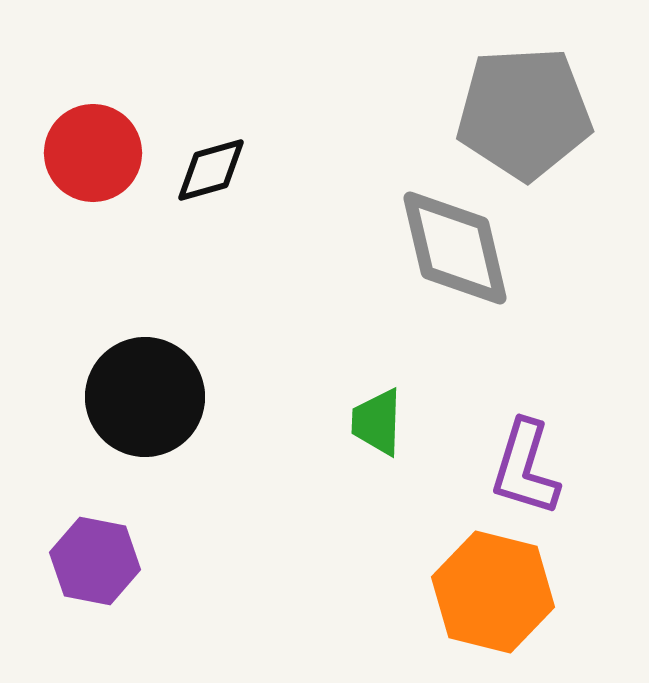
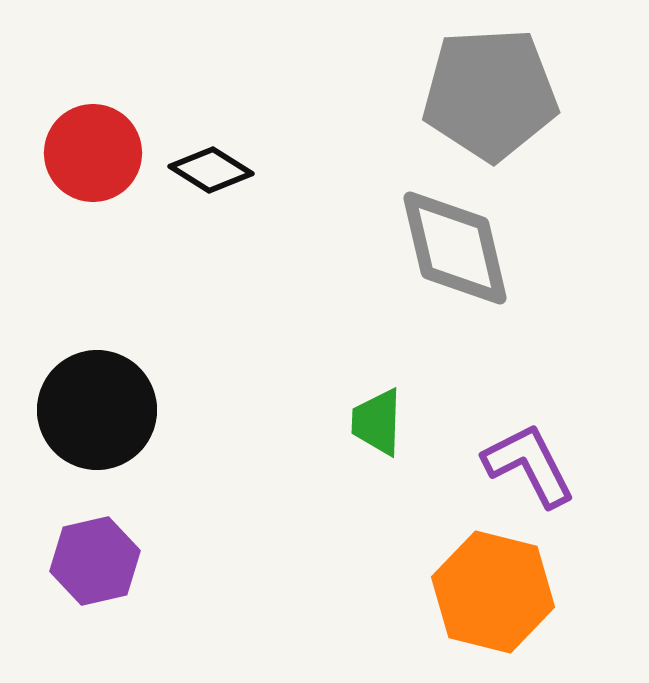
gray pentagon: moved 34 px left, 19 px up
black diamond: rotated 48 degrees clockwise
black circle: moved 48 px left, 13 px down
purple L-shape: moved 4 px right, 3 px up; rotated 136 degrees clockwise
purple hexagon: rotated 24 degrees counterclockwise
